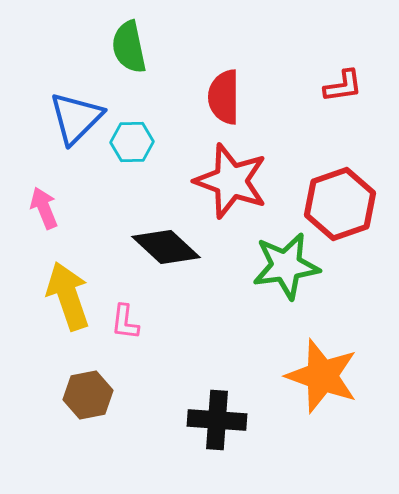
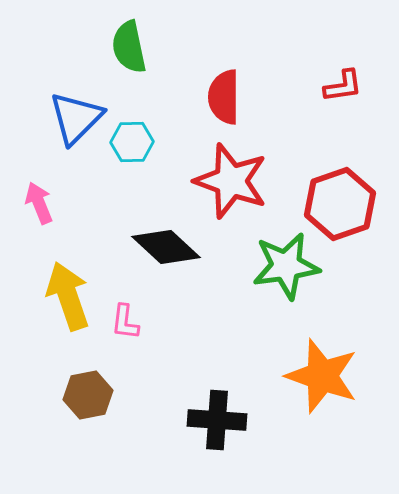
pink arrow: moved 5 px left, 5 px up
